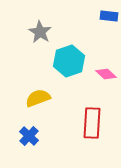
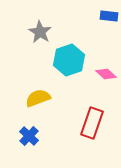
cyan hexagon: moved 1 px up
red rectangle: rotated 16 degrees clockwise
